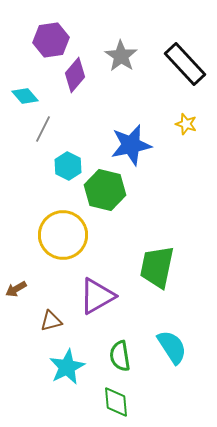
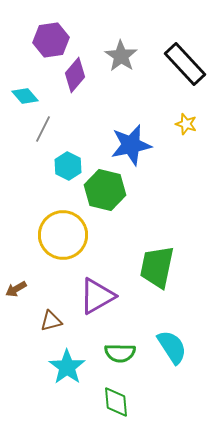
green semicircle: moved 3 px up; rotated 80 degrees counterclockwise
cyan star: rotated 9 degrees counterclockwise
